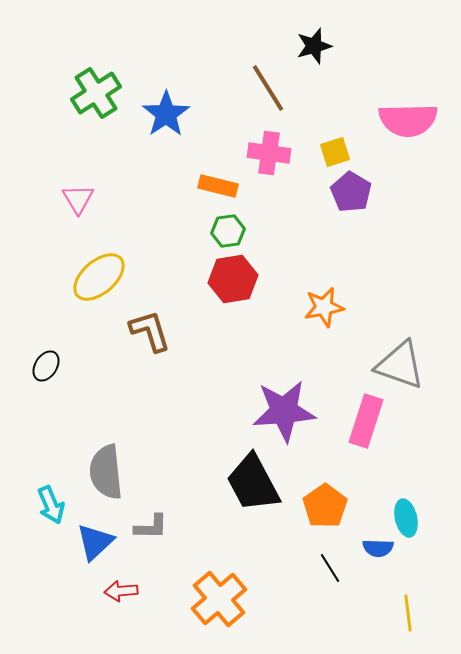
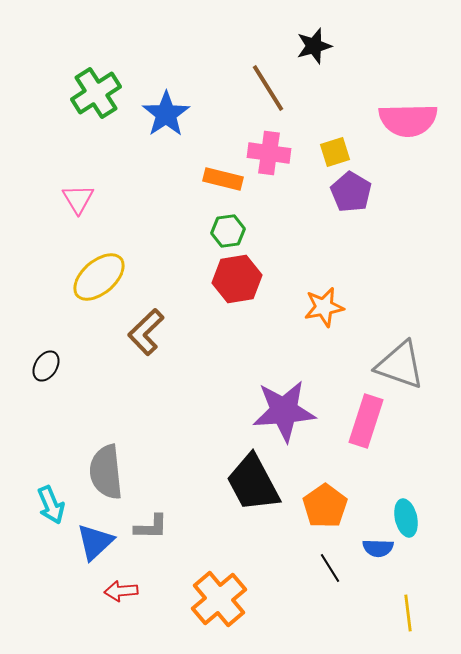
orange rectangle: moved 5 px right, 7 px up
red hexagon: moved 4 px right
brown L-shape: moved 4 px left, 1 px down; rotated 117 degrees counterclockwise
